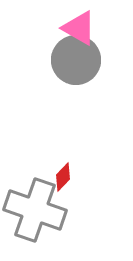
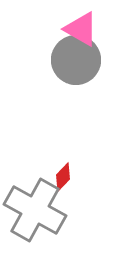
pink triangle: moved 2 px right, 1 px down
gray cross: rotated 10 degrees clockwise
